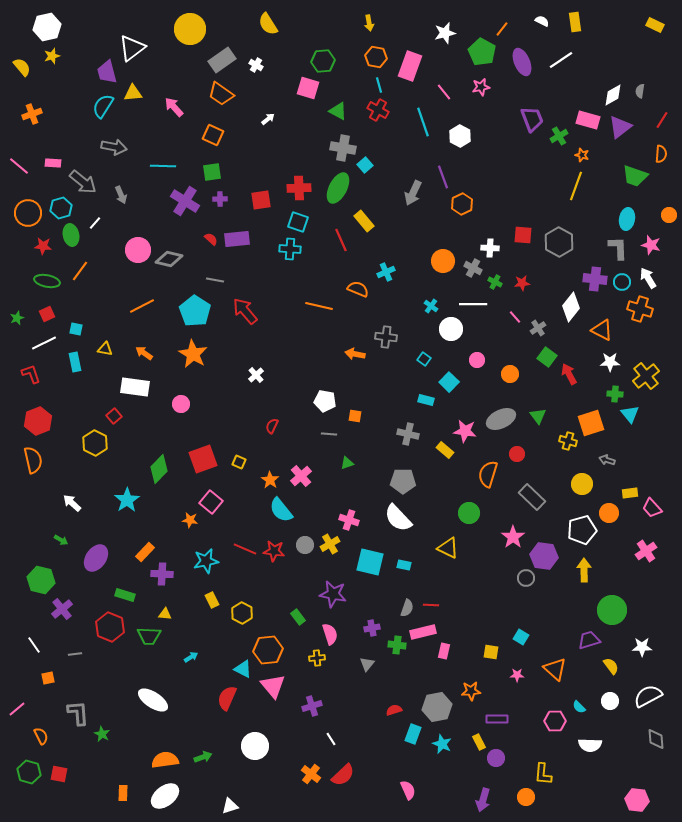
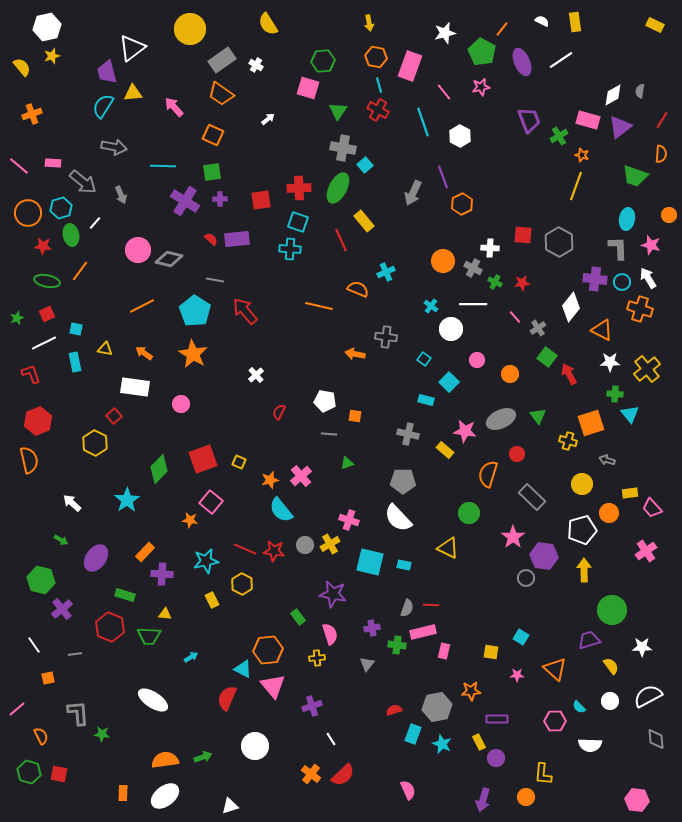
green triangle at (338, 111): rotated 36 degrees clockwise
purple trapezoid at (532, 119): moved 3 px left, 1 px down
yellow cross at (646, 376): moved 1 px right, 7 px up
red semicircle at (272, 426): moved 7 px right, 14 px up
orange semicircle at (33, 460): moved 4 px left
orange star at (270, 480): rotated 24 degrees clockwise
yellow hexagon at (242, 613): moved 29 px up
green star at (102, 734): rotated 21 degrees counterclockwise
